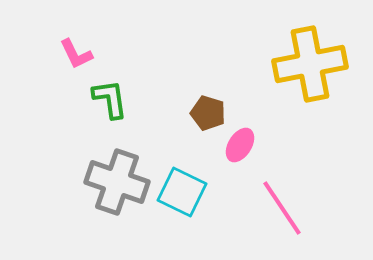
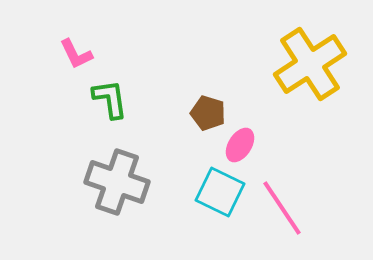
yellow cross: rotated 22 degrees counterclockwise
cyan square: moved 38 px right
